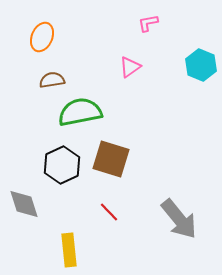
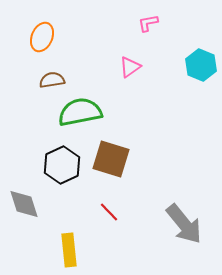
gray arrow: moved 5 px right, 5 px down
